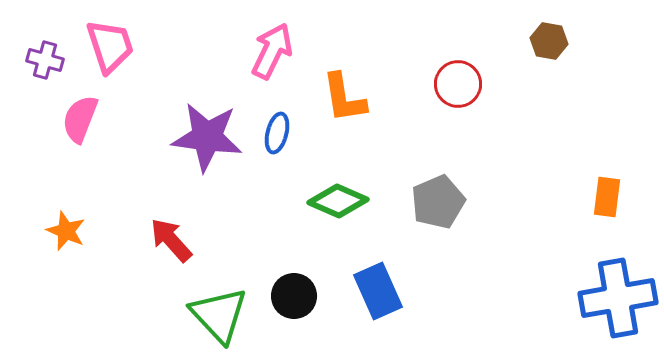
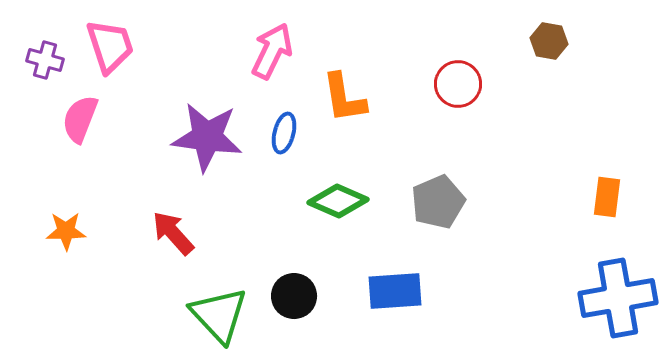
blue ellipse: moved 7 px right
orange star: rotated 24 degrees counterclockwise
red arrow: moved 2 px right, 7 px up
blue rectangle: moved 17 px right; rotated 70 degrees counterclockwise
